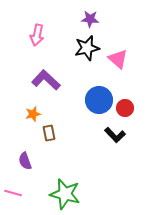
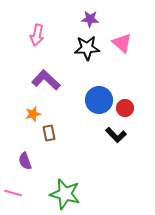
black star: rotated 10 degrees clockwise
pink triangle: moved 4 px right, 16 px up
black L-shape: moved 1 px right
